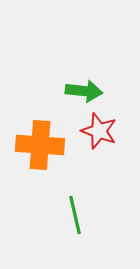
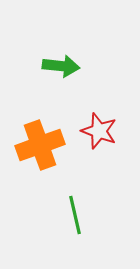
green arrow: moved 23 px left, 25 px up
orange cross: rotated 24 degrees counterclockwise
